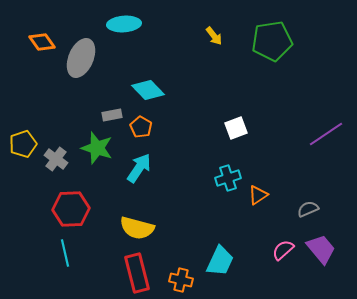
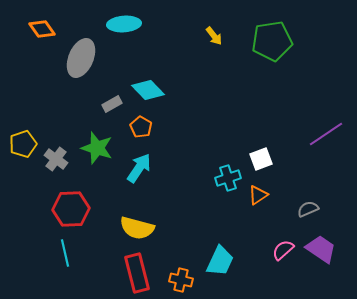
orange diamond: moved 13 px up
gray rectangle: moved 11 px up; rotated 18 degrees counterclockwise
white square: moved 25 px right, 31 px down
purple trapezoid: rotated 16 degrees counterclockwise
